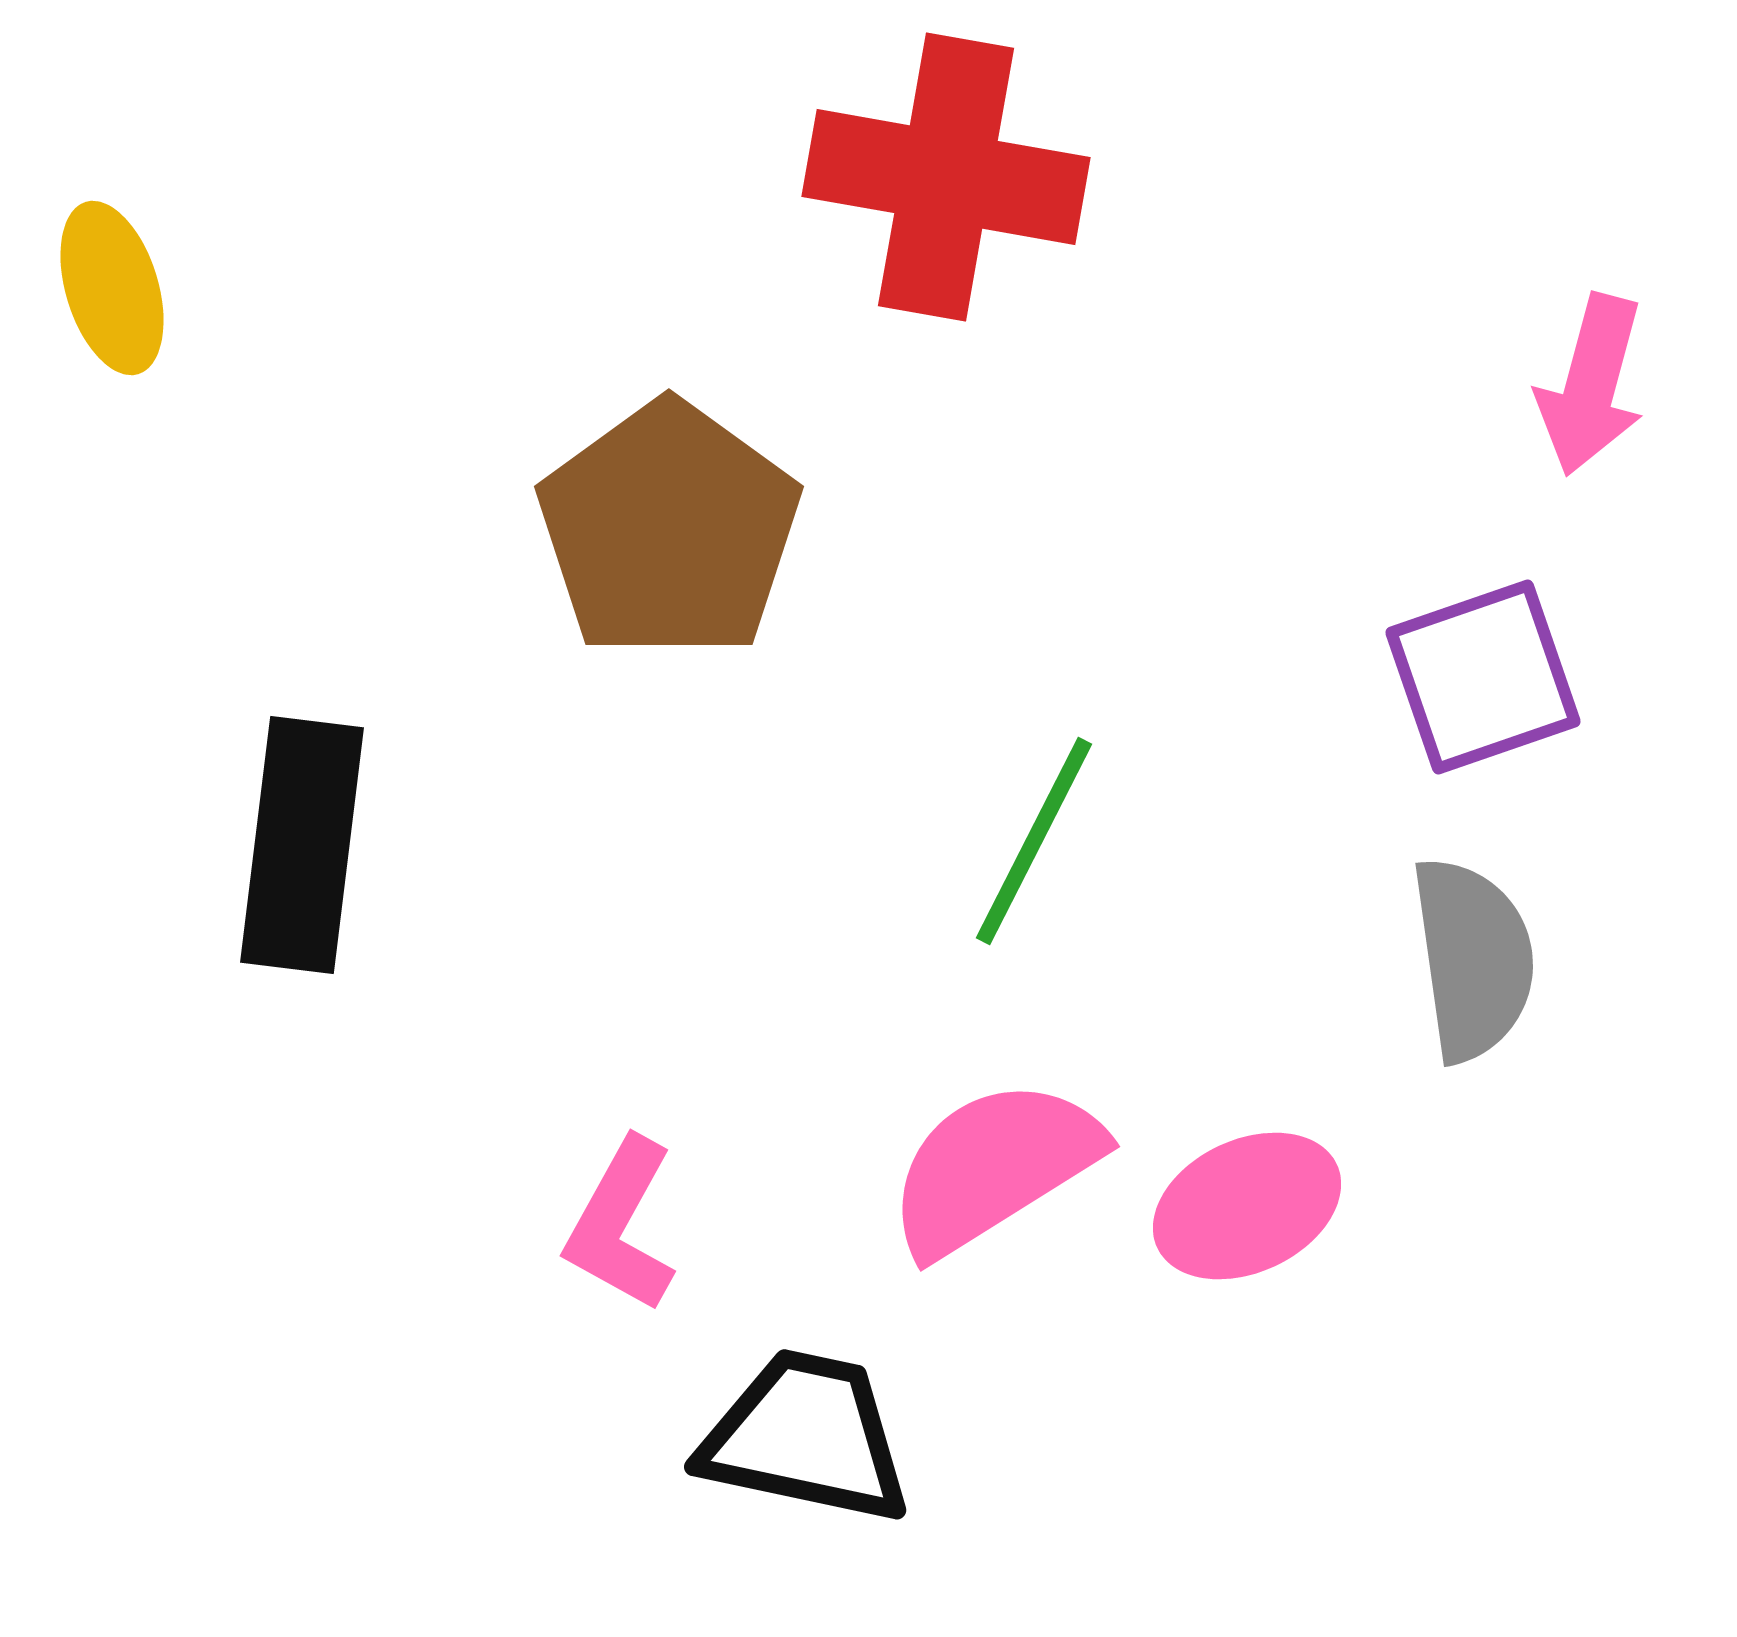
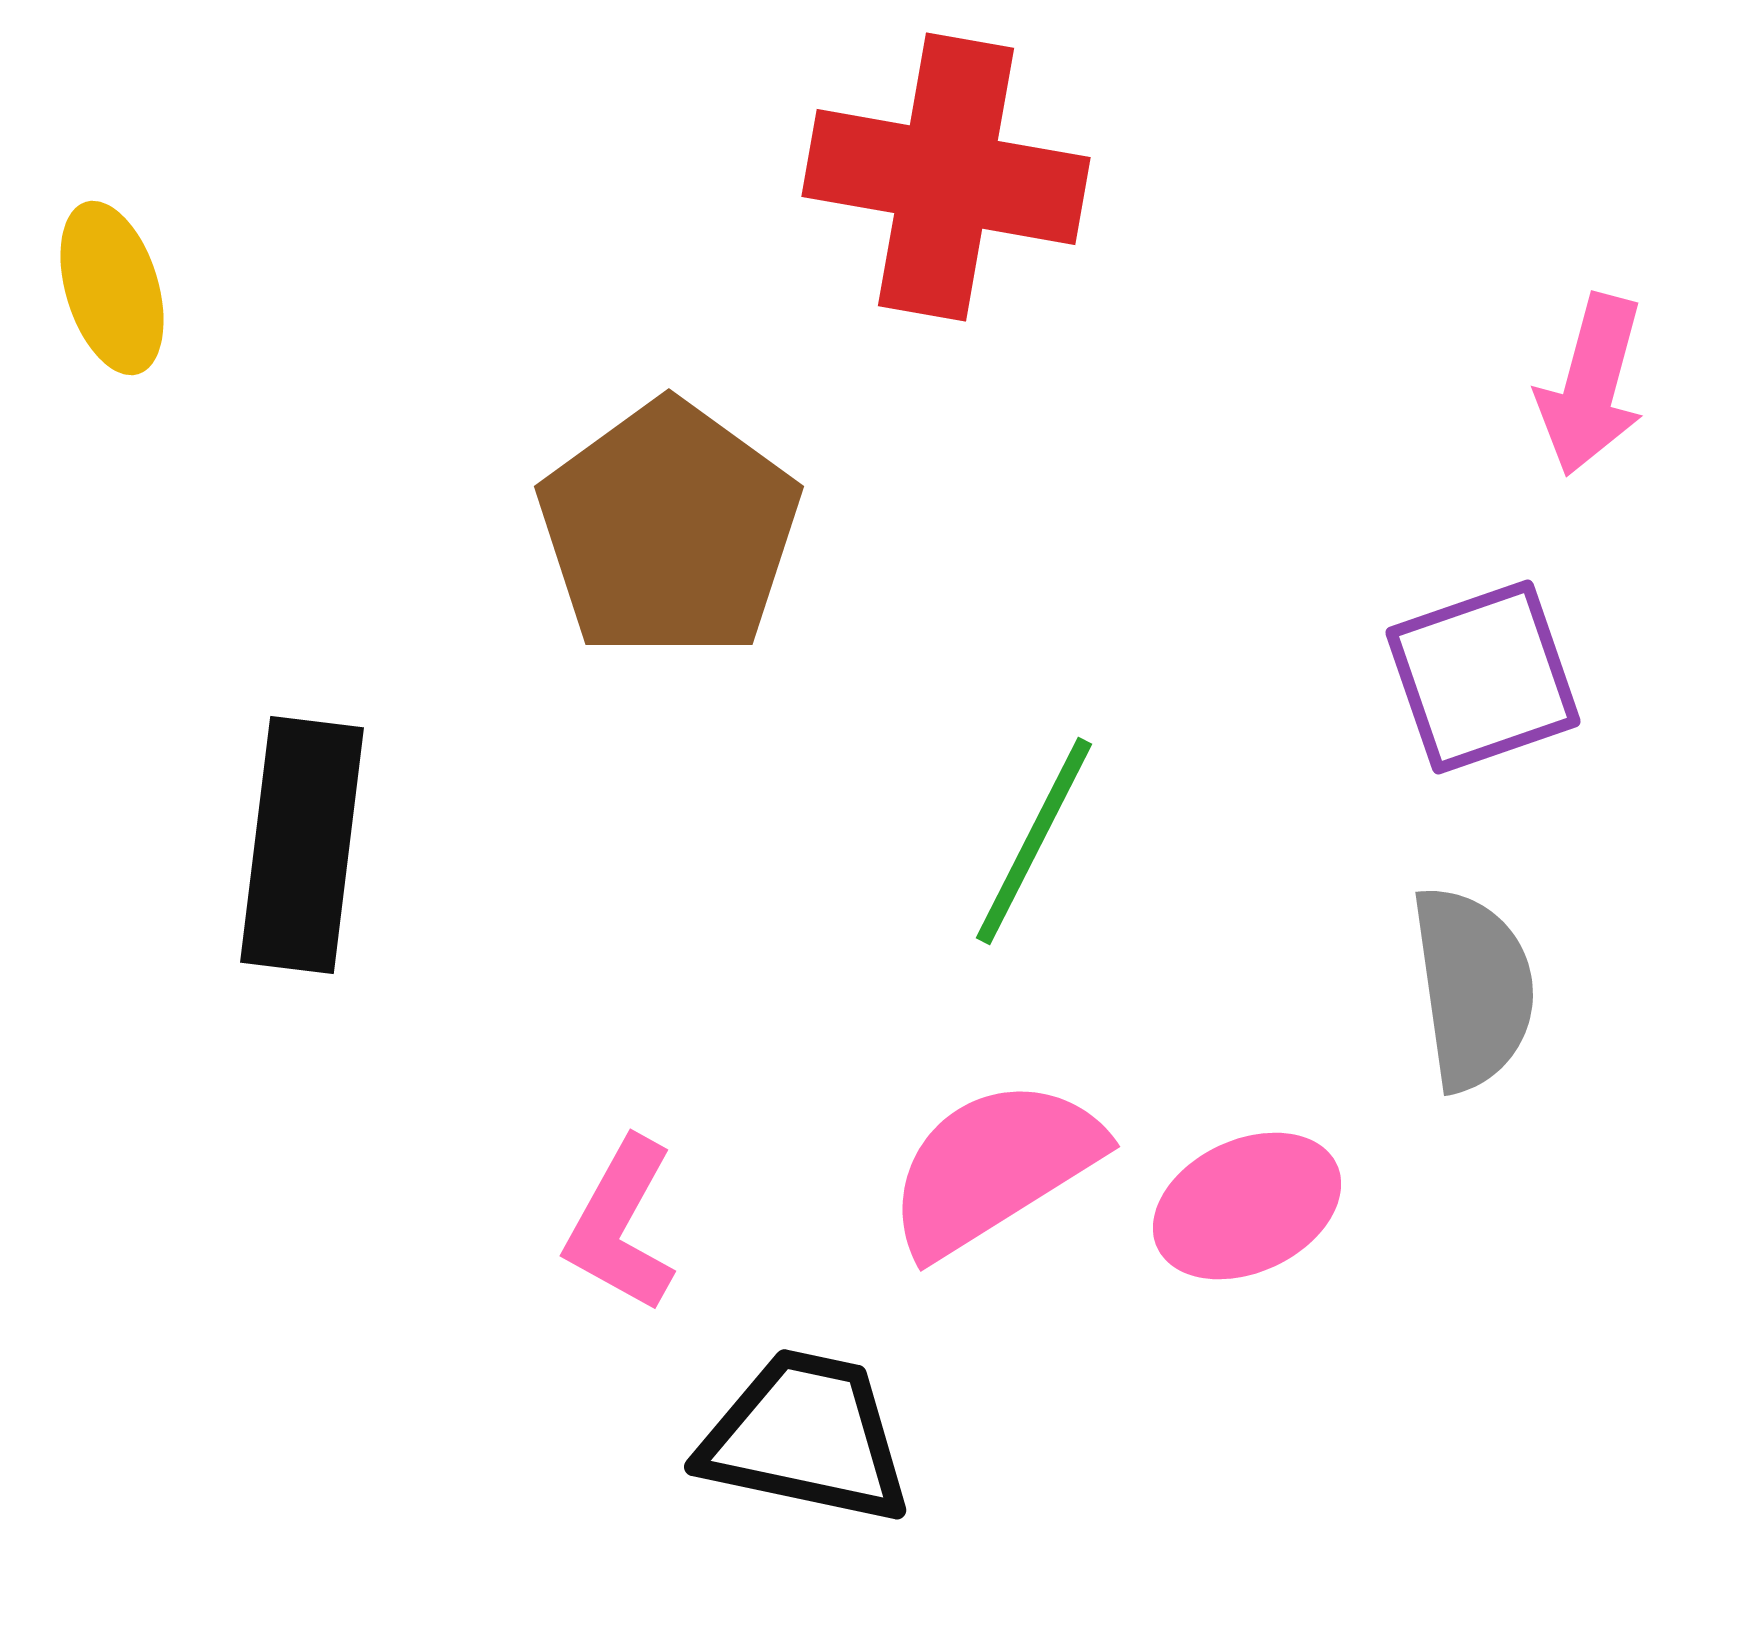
gray semicircle: moved 29 px down
